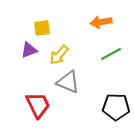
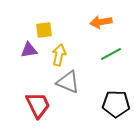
yellow square: moved 2 px right, 2 px down
purple triangle: rotated 12 degrees clockwise
yellow arrow: rotated 150 degrees clockwise
black pentagon: moved 3 px up
